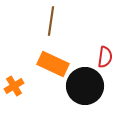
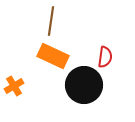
orange rectangle: moved 8 px up
black circle: moved 1 px left, 1 px up
